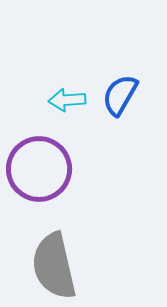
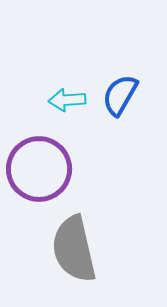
gray semicircle: moved 20 px right, 17 px up
